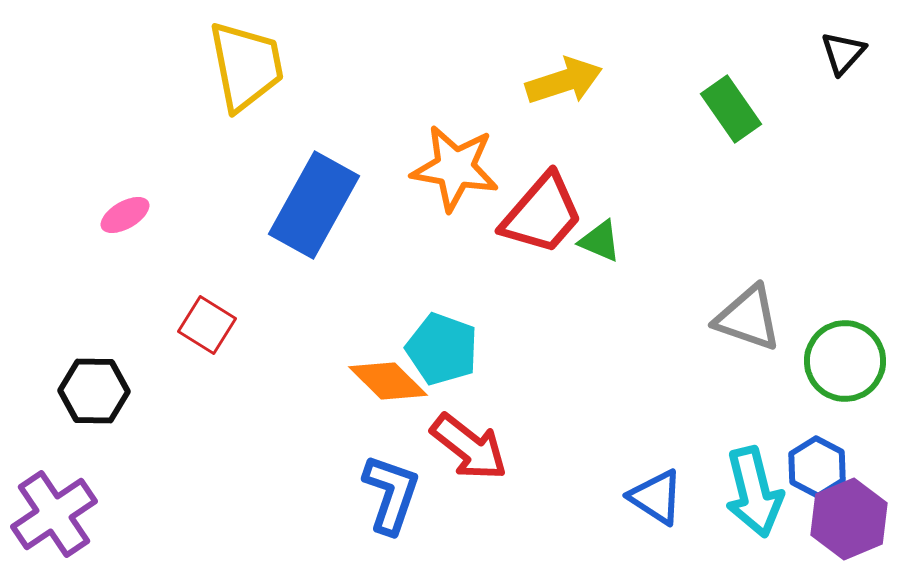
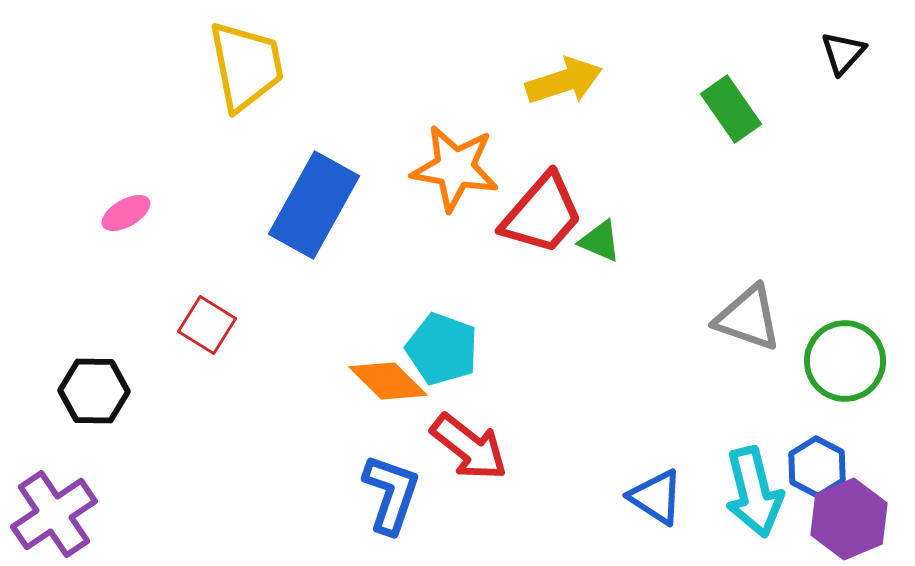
pink ellipse: moved 1 px right, 2 px up
